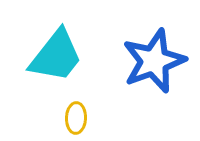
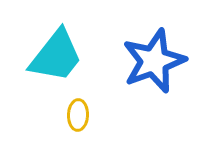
yellow ellipse: moved 2 px right, 3 px up
